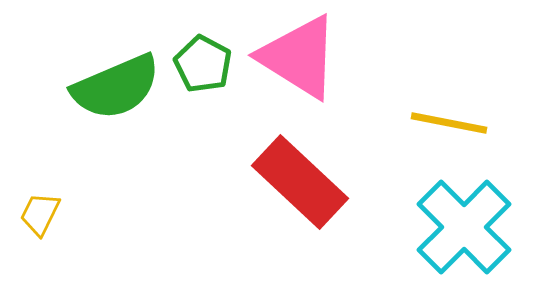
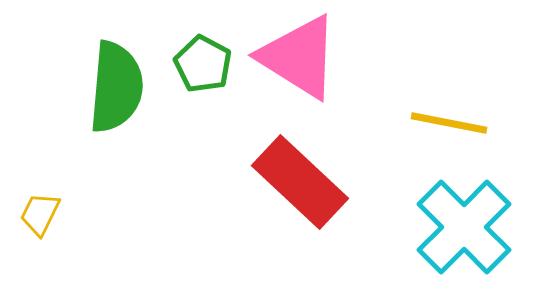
green semicircle: rotated 62 degrees counterclockwise
